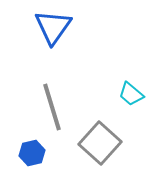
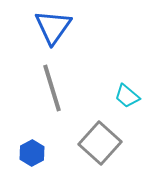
cyan trapezoid: moved 4 px left, 2 px down
gray line: moved 19 px up
blue hexagon: rotated 15 degrees counterclockwise
